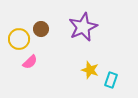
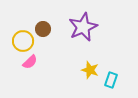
brown circle: moved 2 px right
yellow circle: moved 4 px right, 2 px down
